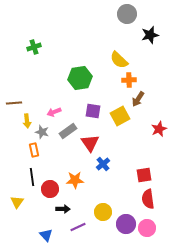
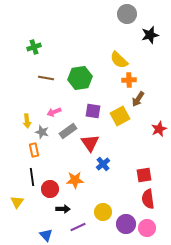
brown line: moved 32 px right, 25 px up; rotated 14 degrees clockwise
